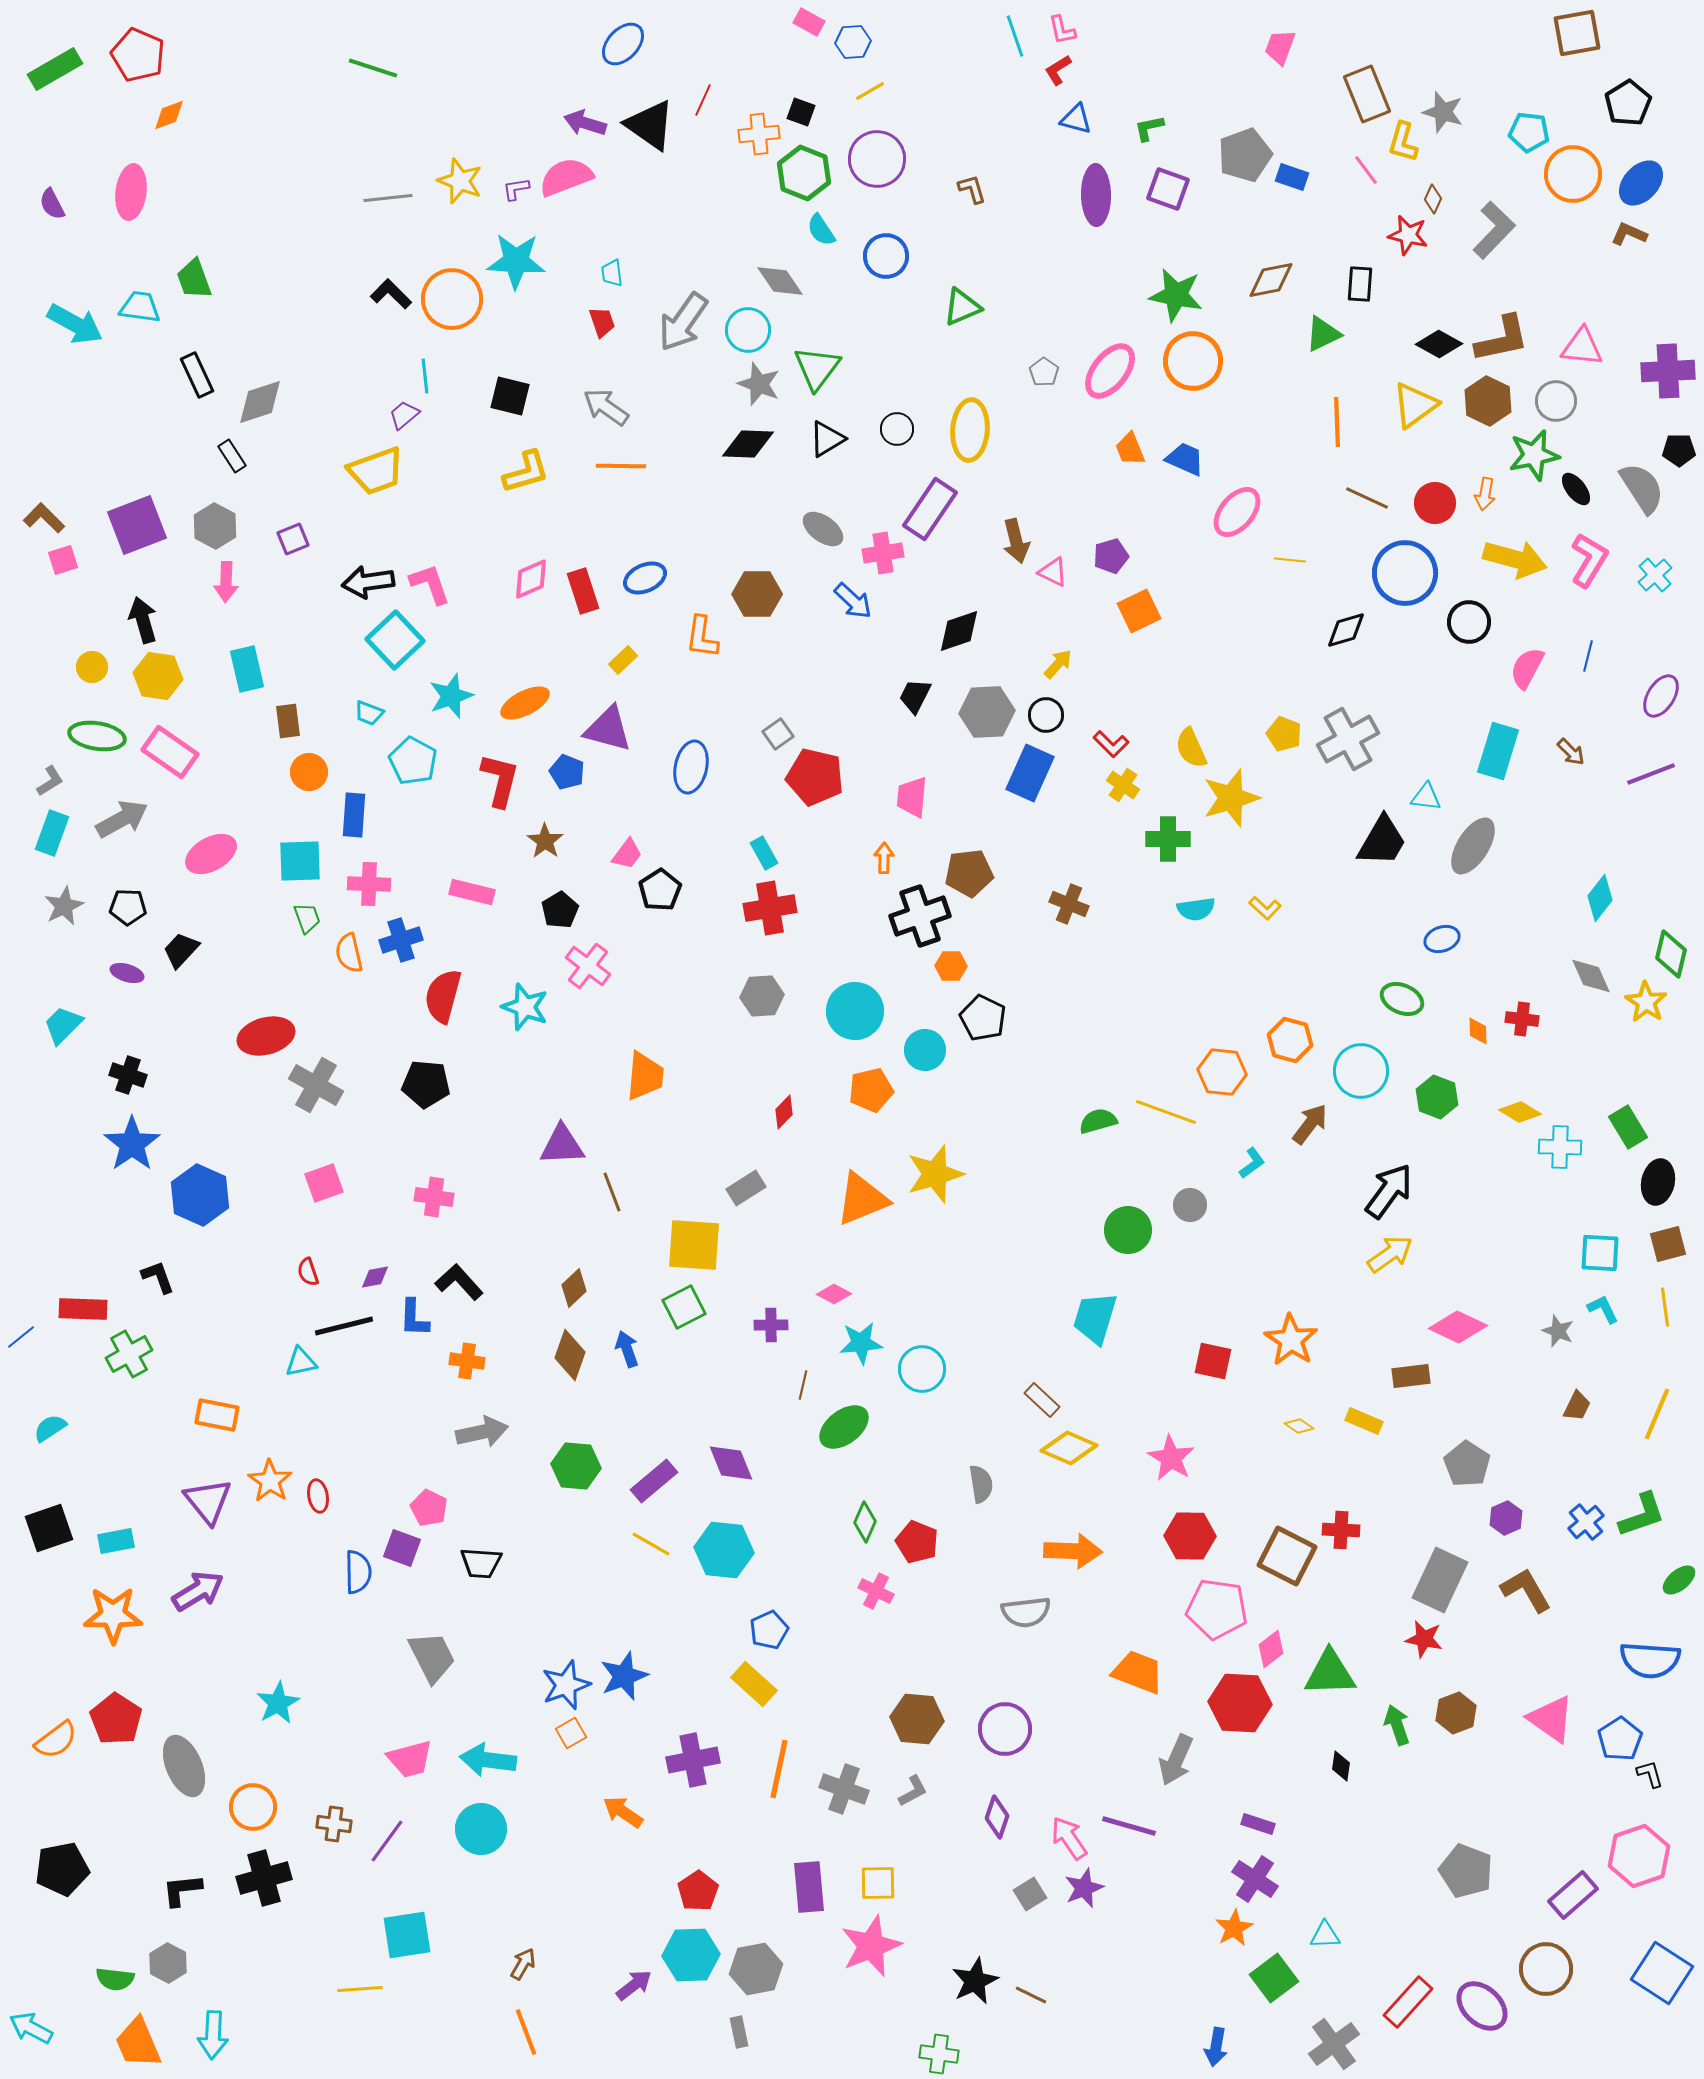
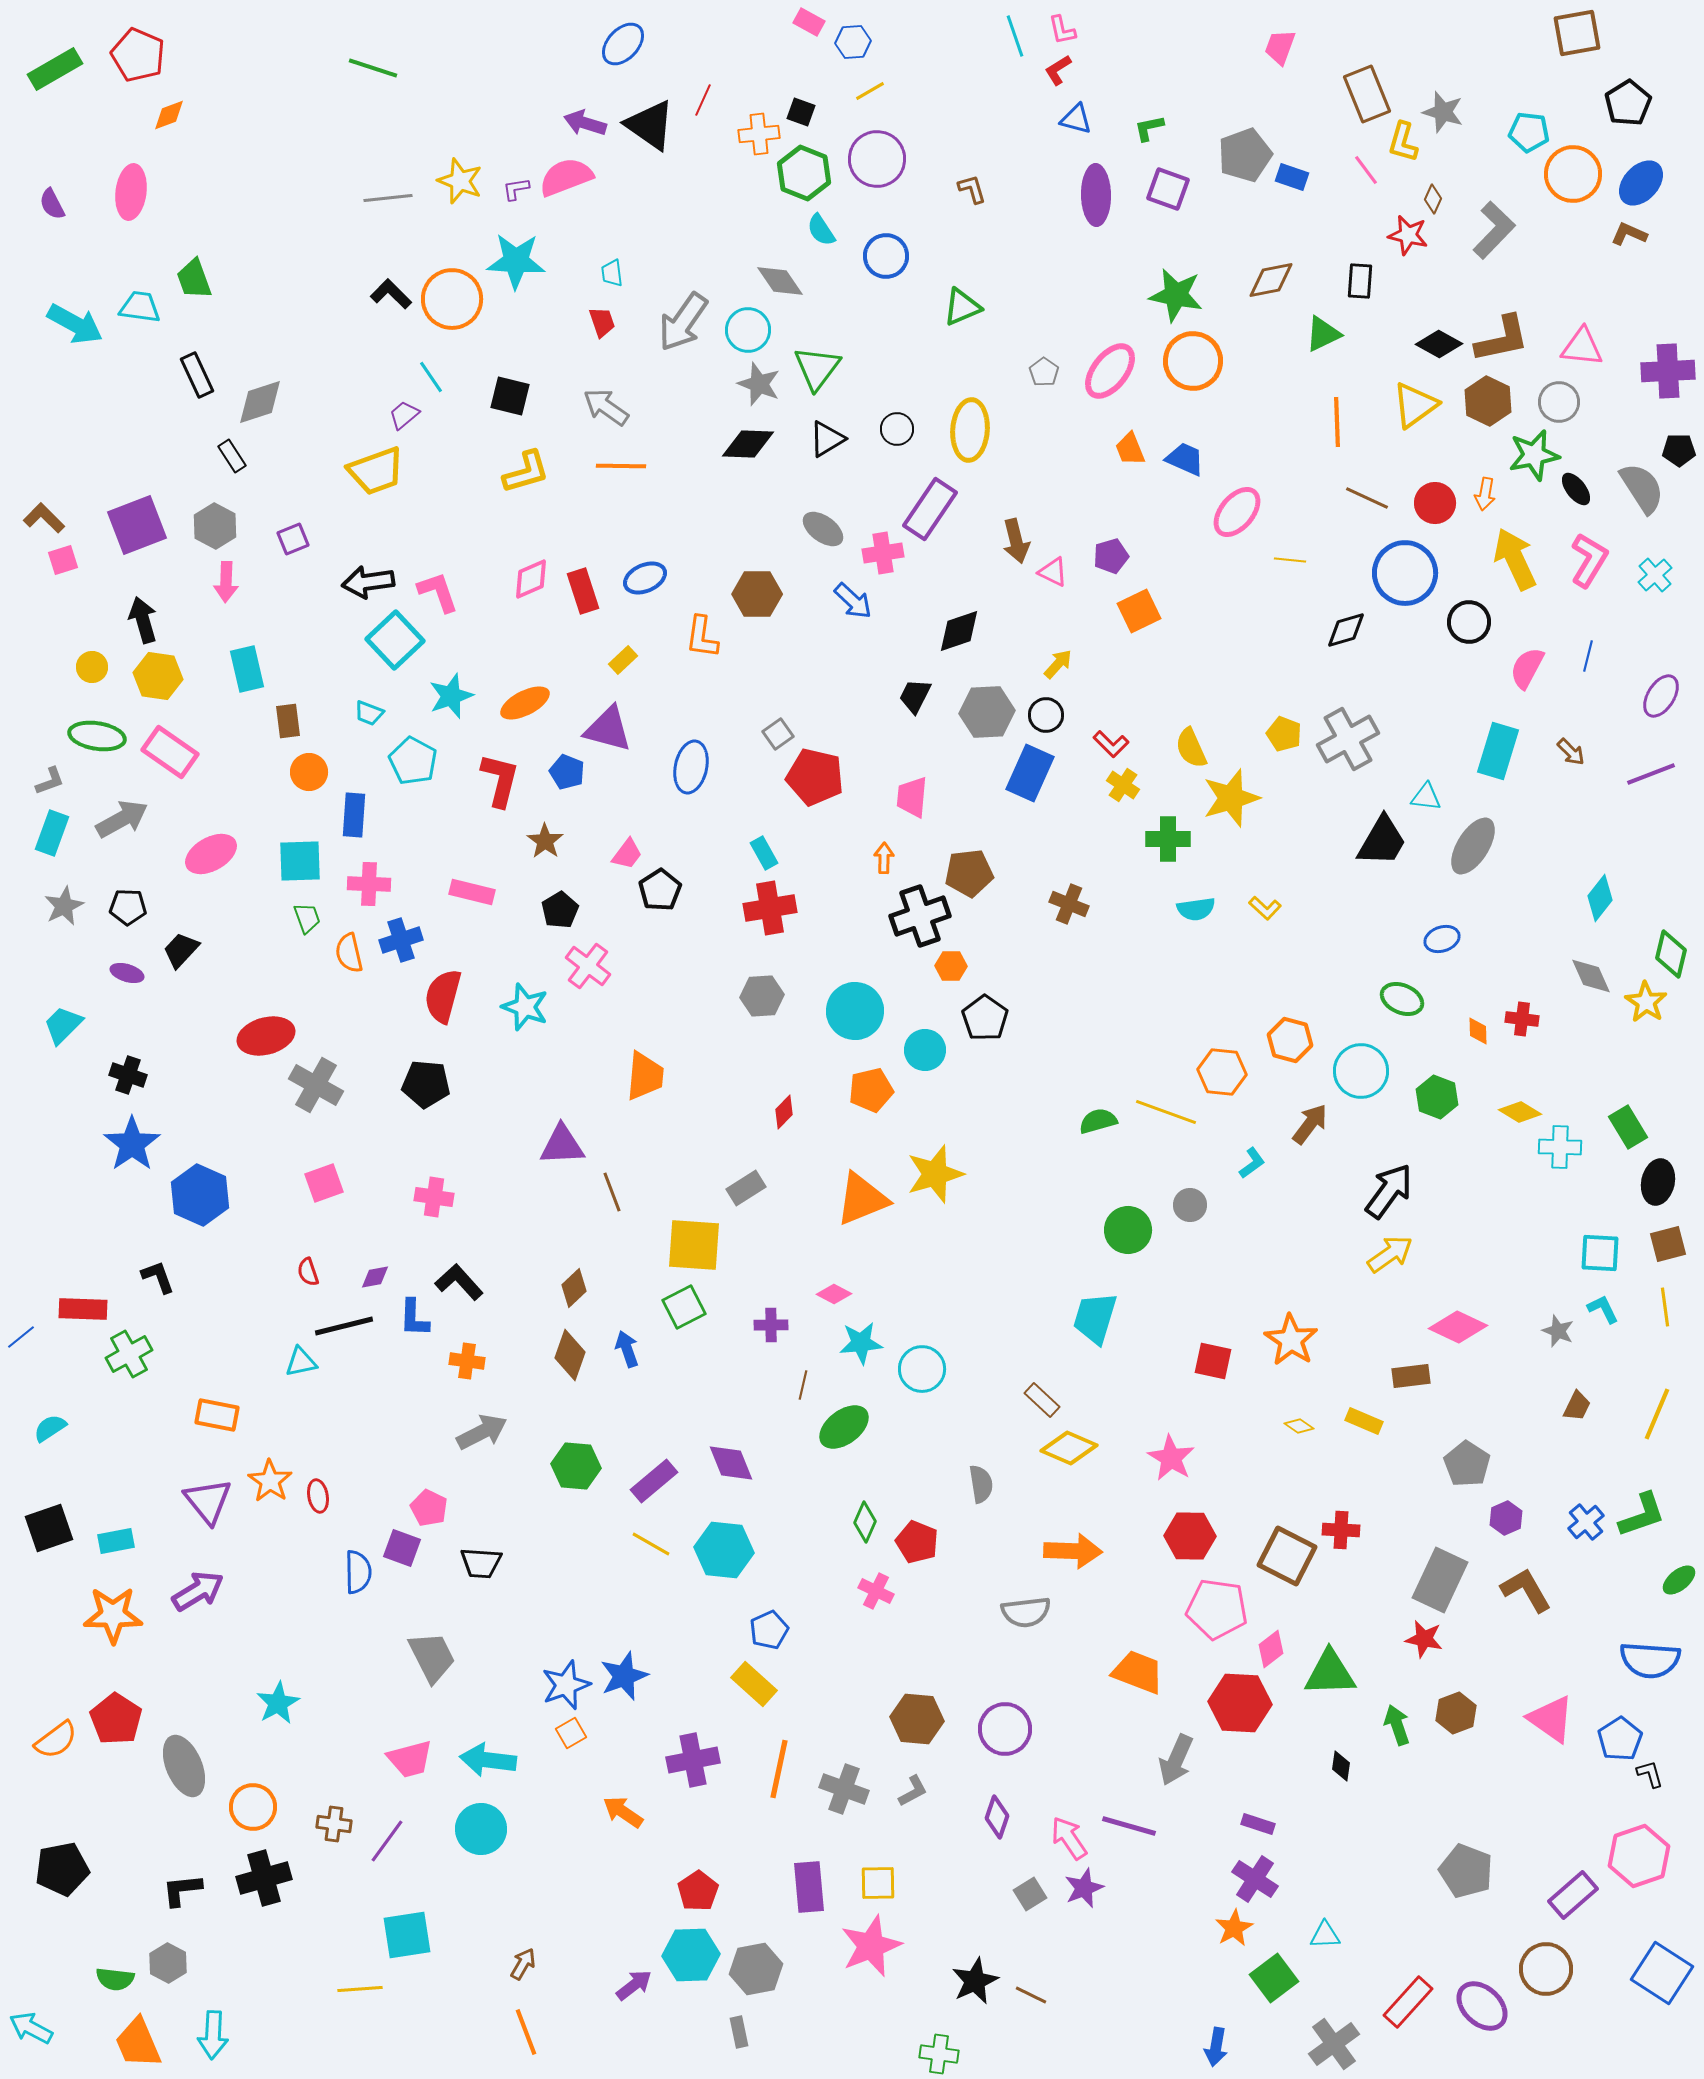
black rectangle at (1360, 284): moved 3 px up
cyan line at (425, 376): moved 6 px right, 1 px down; rotated 28 degrees counterclockwise
gray circle at (1556, 401): moved 3 px right, 1 px down
yellow arrow at (1515, 559): rotated 130 degrees counterclockwise
pink L-shape at (430, 584): moved 8 px right, 8 px down
gray L-shape at (50, 781): rotated 12 degrees clockwise
black pentagon at (983, 1018): moved 2 px right; rotated 9 degrees clockwise
gray arrow at (482, 1432): rotated 15 degrees counterclockwise
